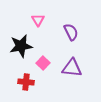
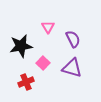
pink triangle: moved 10 px right, 7 px down
purple semicircle: moved 2 px right, 7 px down
purple triangle: rotated 10 degrees clockwise
red cross: rotated 28 degrees counterclockwise
